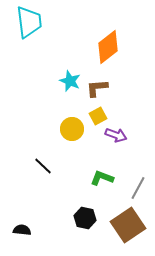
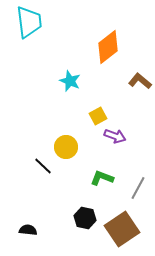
brown L-shape: moved 43 px right, 7 px up; rotated 45 degrees clockwise
yellow circle: moved 6 px left, 18 px down
purple arrow: moved 1 px left, 1 px down
brown square: moved 6 px left, 4 px down
black semicircle: moved 6 px right
